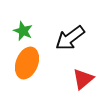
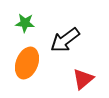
green star: moved 2 px right, 8 px up; rotated 18 degrees counterclockwise
black arrow: moved 5 px left, 2 px down
